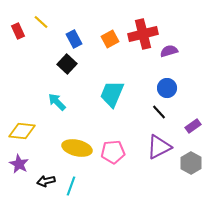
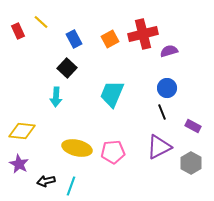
black square: moved 4 px down
cyan arrow: moved 1 px left, 5 px up; rotated 132 degrees counterclockwise
black line: moved 3 px right; rotated 21 degrees clockwise
purple rectangle: rotated 63 degrees clockwise
